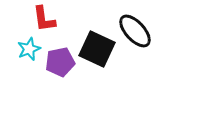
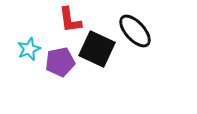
red L-shape: moved 26 px right, 1 px down
